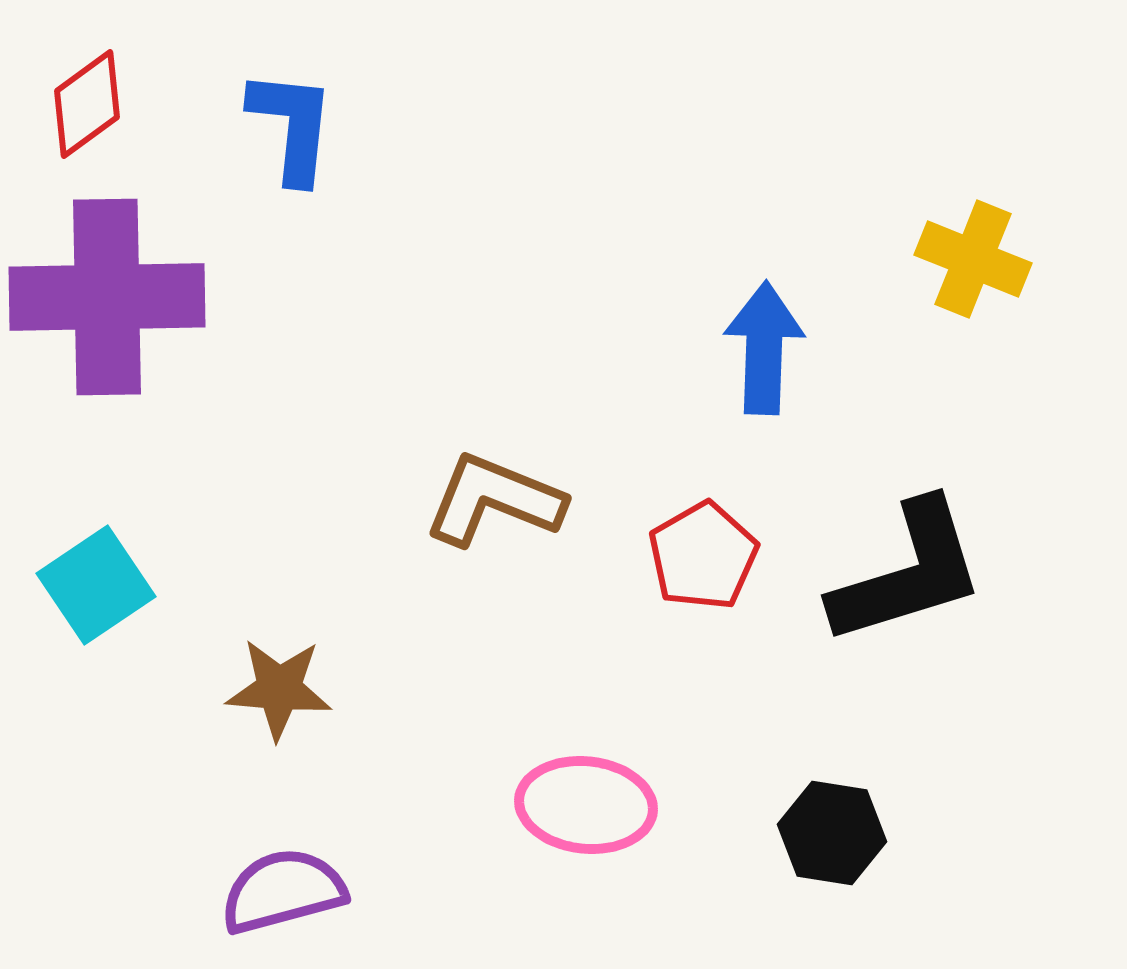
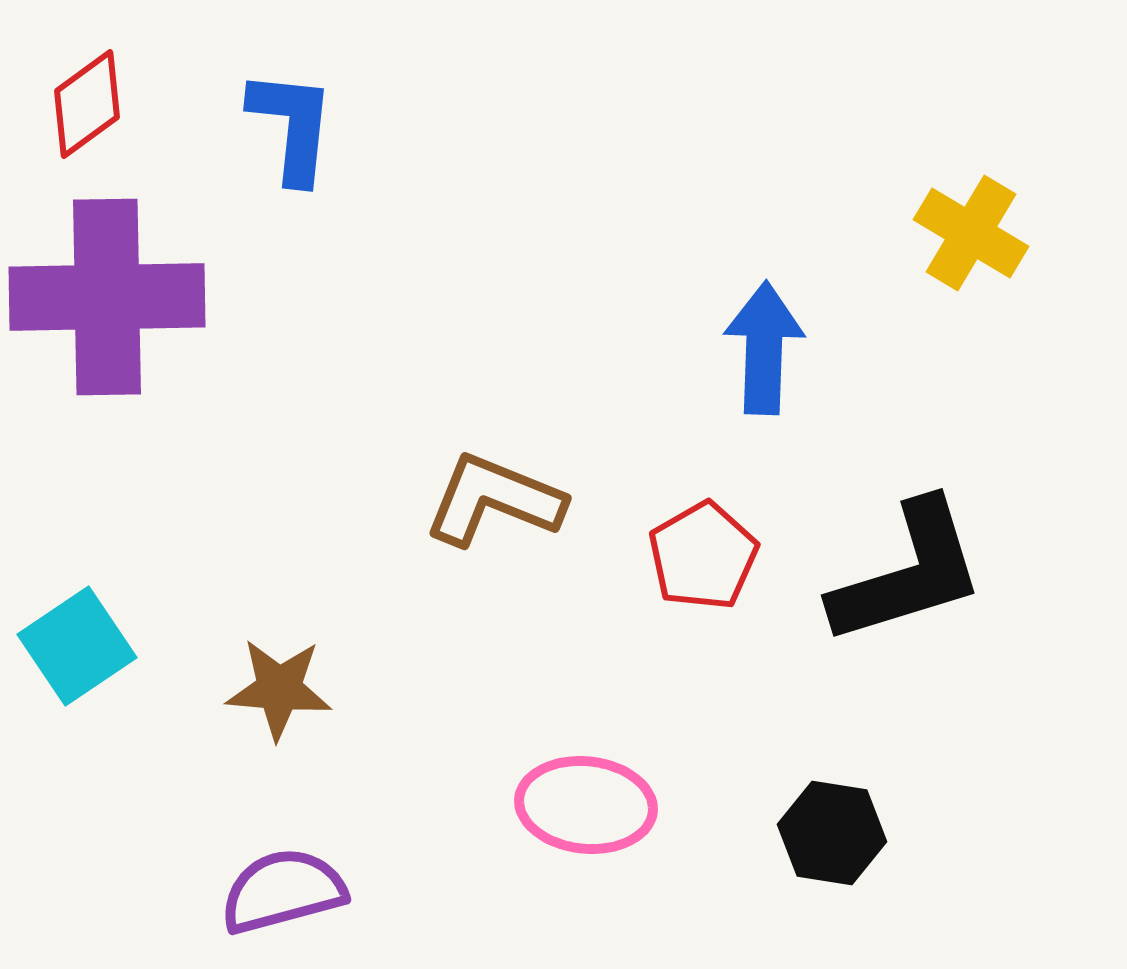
yellow cross: moved 2 px left, 26 px up; rotated 9 degrees clockwise
cyan square: moved 19 px left, 61 px down
